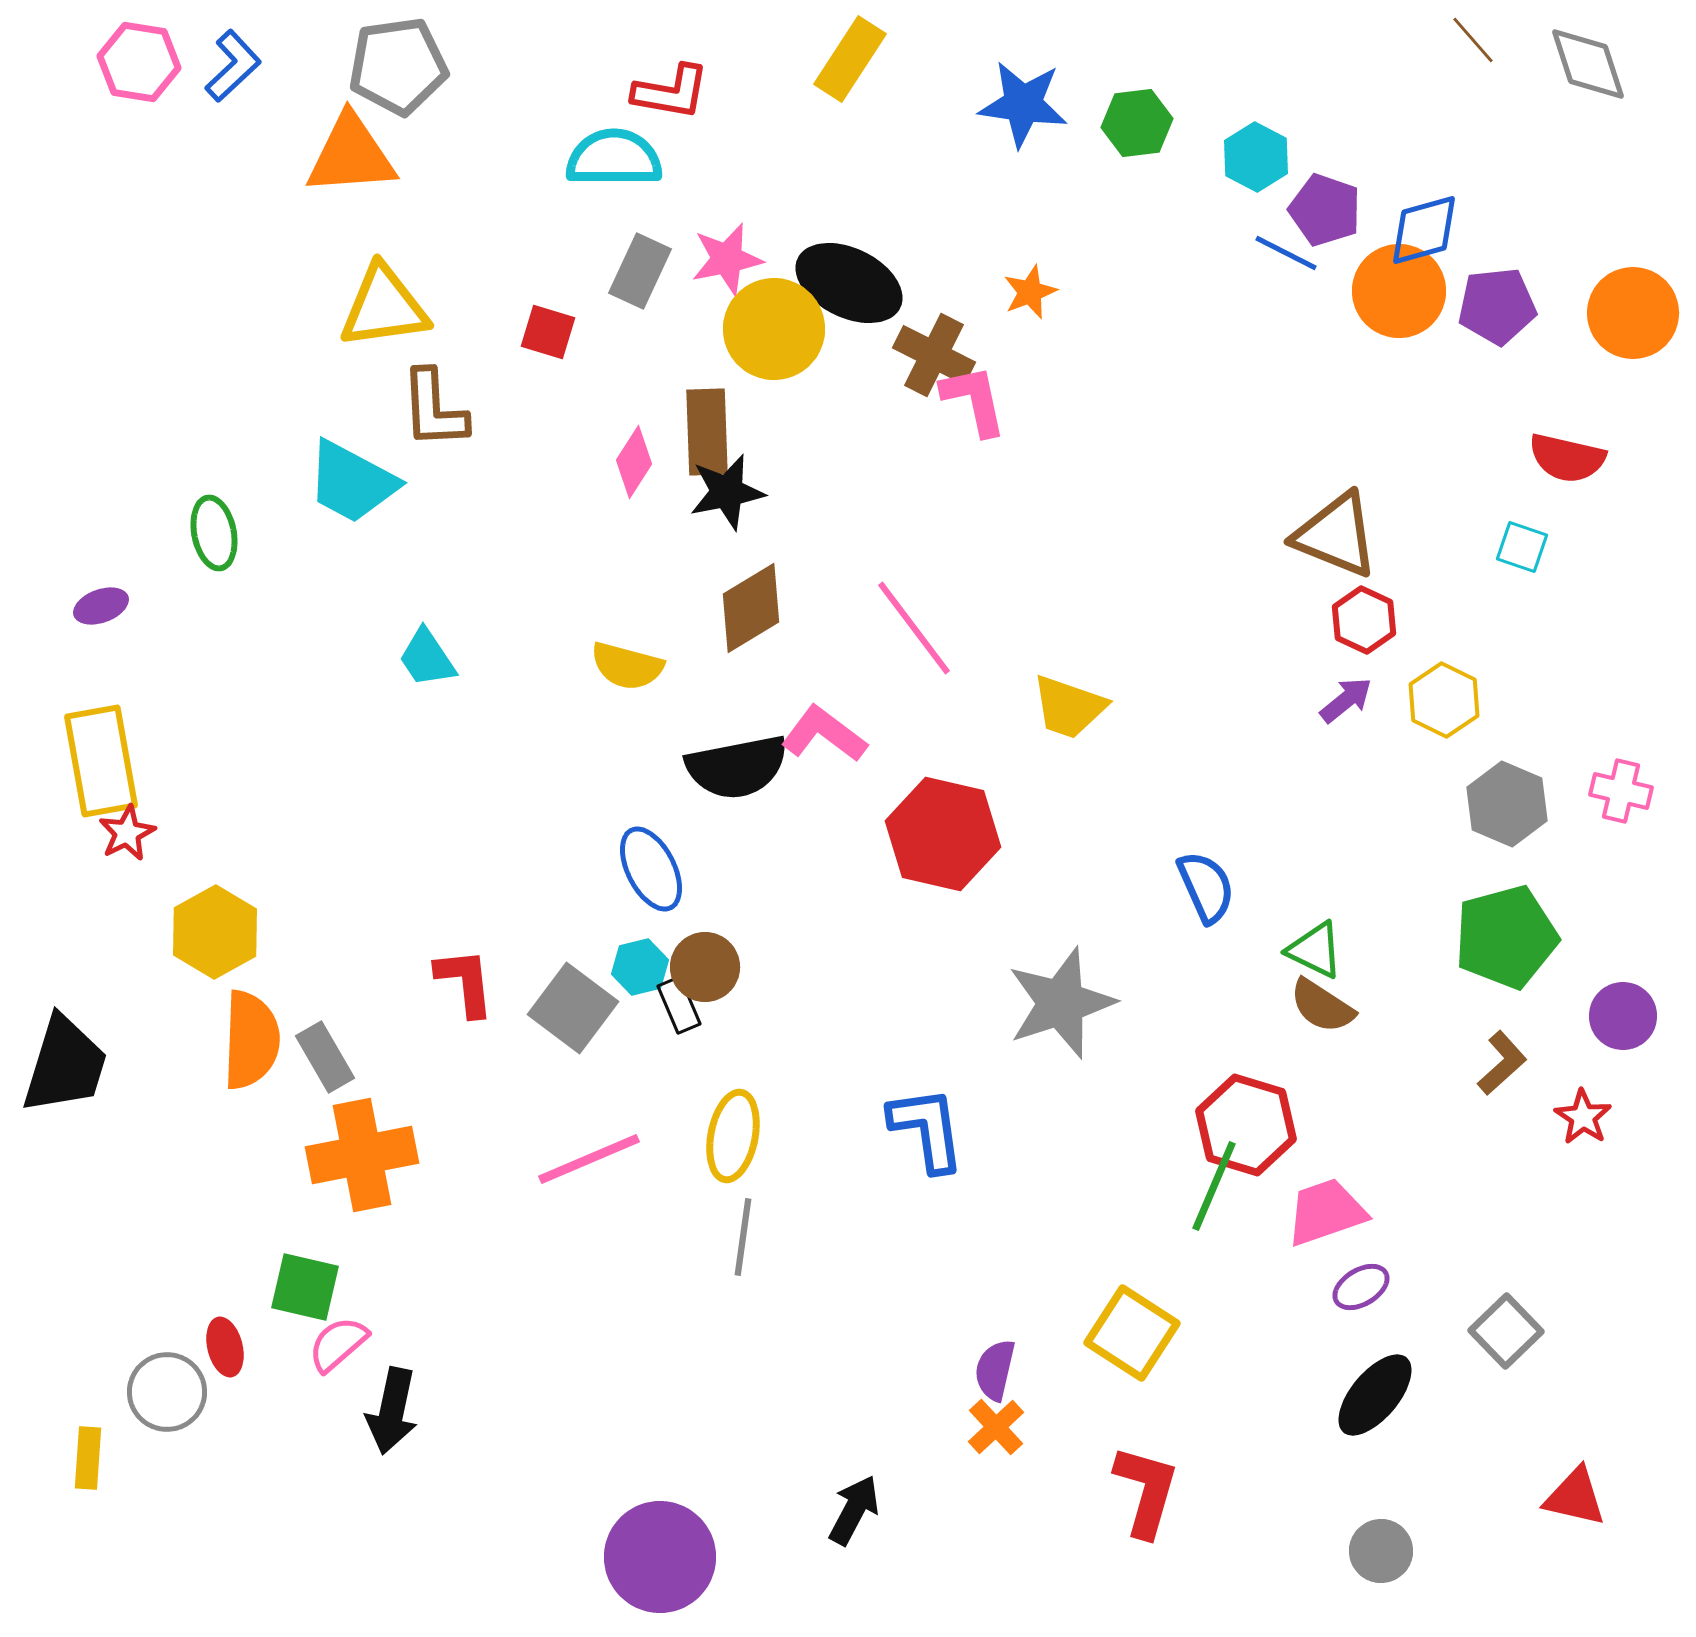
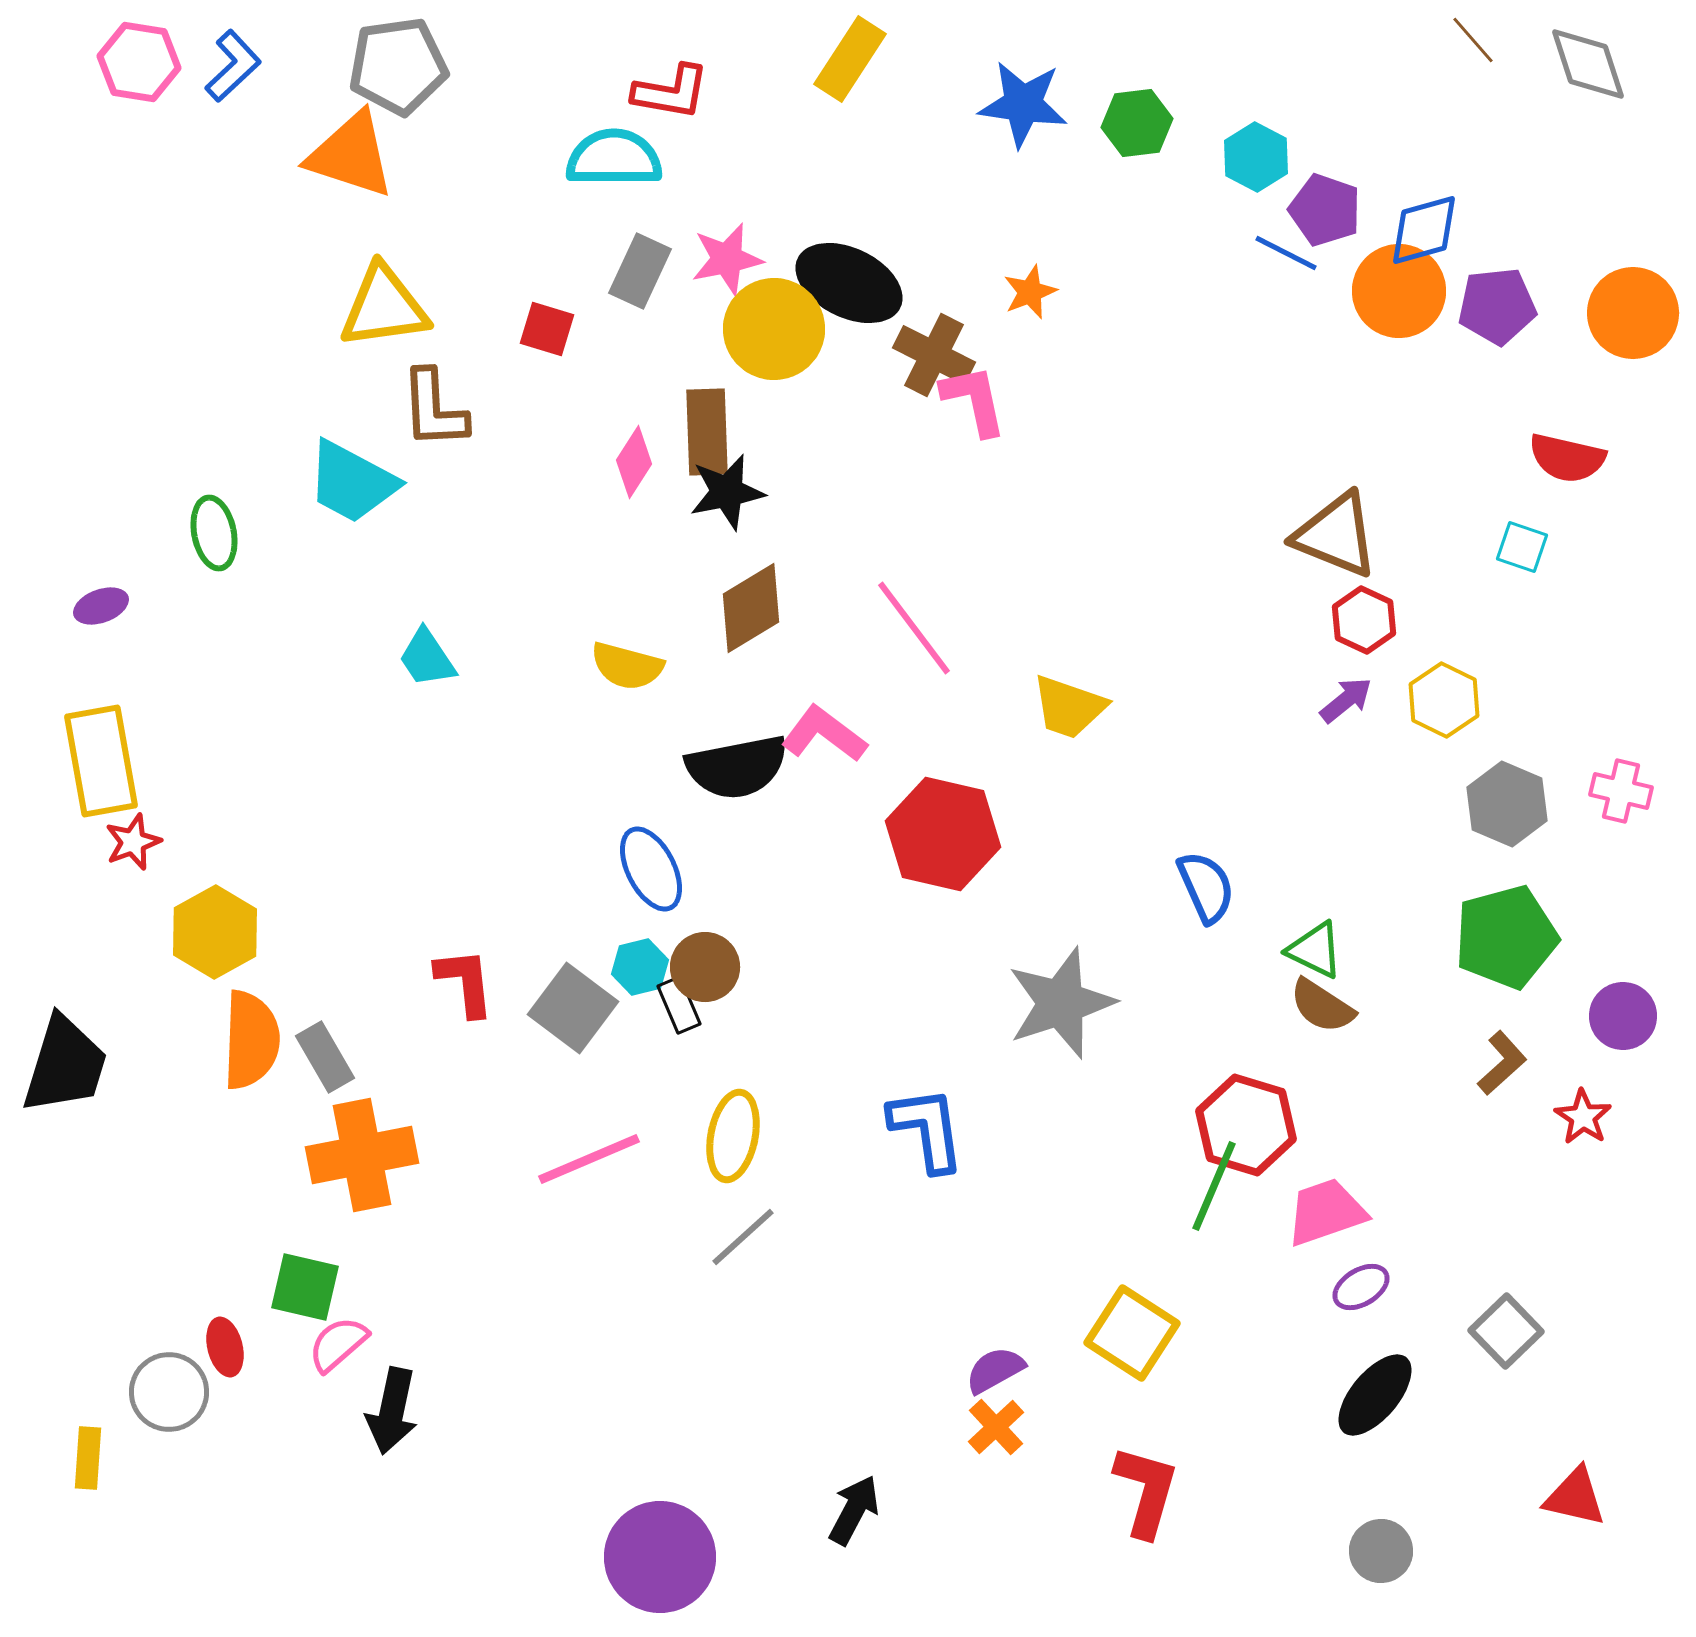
orange triangle at (351, 155): rotated 22 degrees clockwise
red square at (548, 332): moved 1 px left, 3 px up
red star at (127, 833): moved 6 px right, 9 px down; rotated 6 degrees clockwise
gray line at (743, 1237): rotated 40 degrees clockwise
purple semicircle at (995, 1370): rotated 48 degrees clockwise
gray circle at (167, 1392): moved 2 px right
